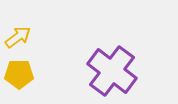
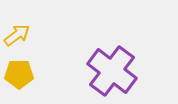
yellow arrow: moved 1 px left, 2 px up
